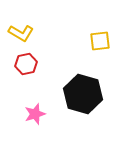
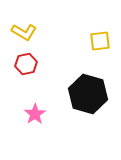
yellow L-shape: moved 3 px right, 1 px up
black hexagon: moved 5 px right
pink star: rotated 15 degrees counterclockwise
